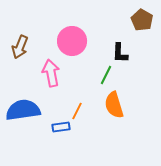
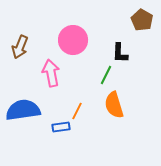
pink circle: moved 1 px right, 1 px up
